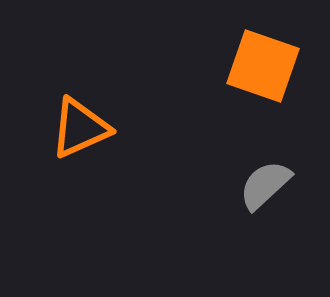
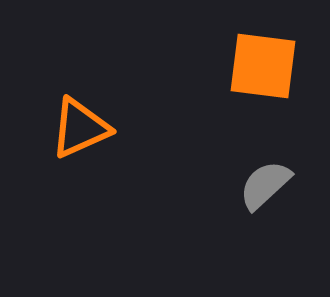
orange square: rotated 12 degrees counterclockwise
